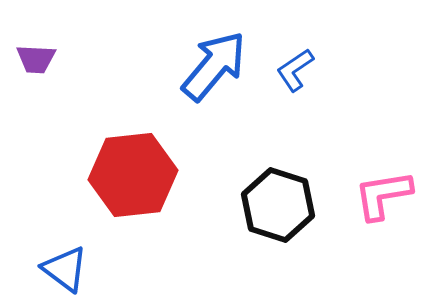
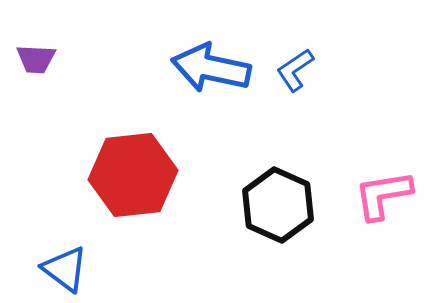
blue arrow: moved 3 px left, 2 px down; rotated 118 degrees counterclockwise
black hexagon: rotated 6 degrees clockwise
